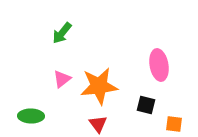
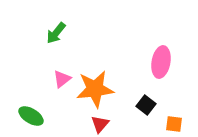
green arrow: moved 6 px left
pink ellipse: moved 2 px right, 3 px up; rotated 20 degrees clockwise
orange star: moved 4 px left, 3 px down
black square: rotated 24 degrees clockwise
green ellipse: rotated 30 degrees clockwise
red triangle: moved 2 px right; rotated 18 degrees clockwise
